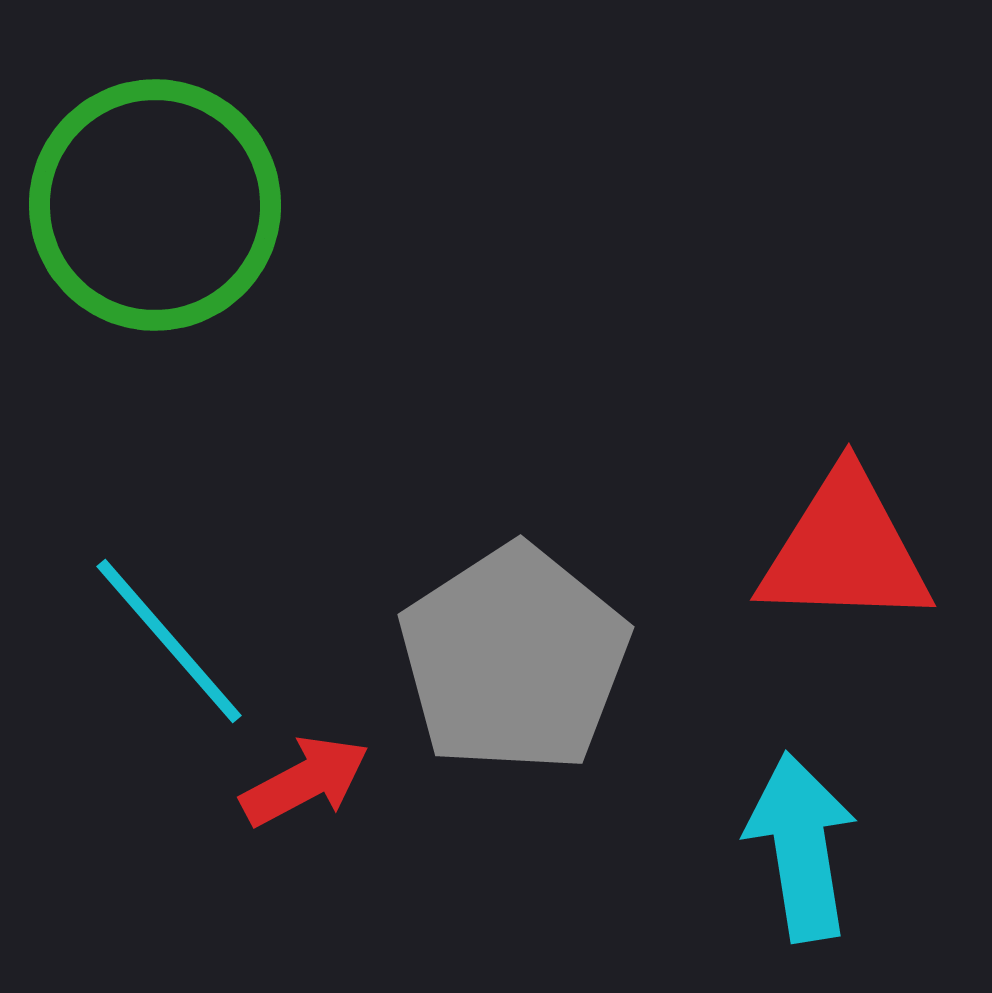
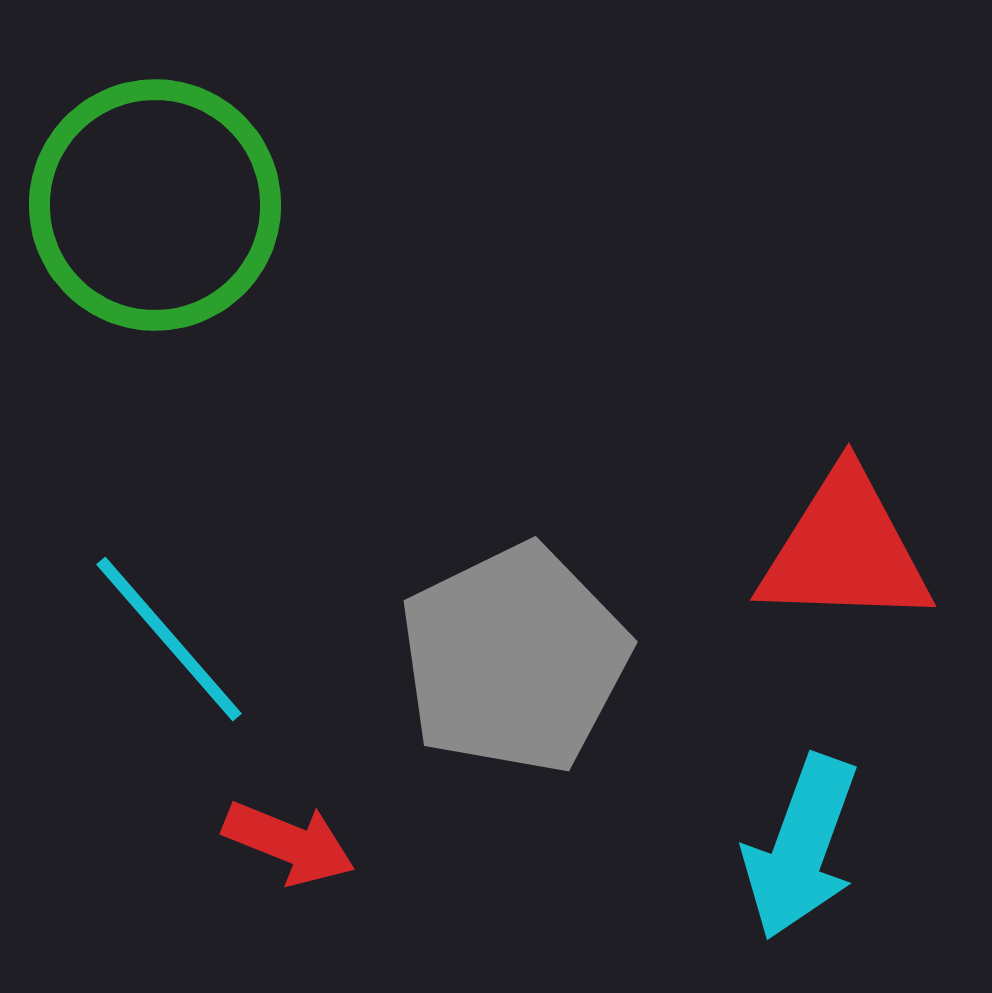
cyan line: moved 2 px up
gray pentagon: rotated 7 degrees clockwise
red arrow: moved 16 px left, 62 px down; rotated 50 degrees clockwise
cyan arrow: rotated 151 degrees counterclockwise
